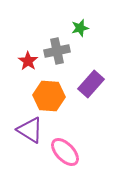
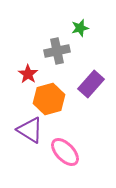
red star: moved 13 px down
orange hexagon: moved 3 px down; rotated 20 degrees counterclockwise
